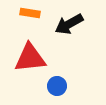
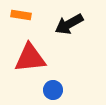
orange rectangle: moved 9 px left, 2 px down
blue circle: moved 4 px left, 4 px down
